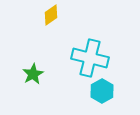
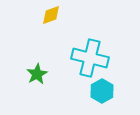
yellow diamond: rotated 15 degrees clockwise
green star: moved 4 px right
